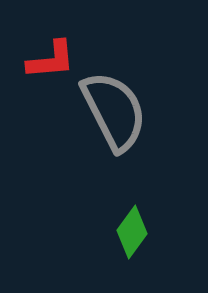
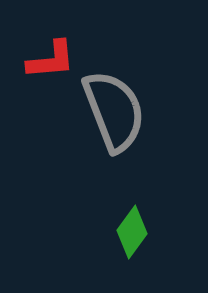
gray semicircle: rotated 6 degrees clockwise
